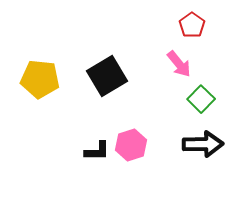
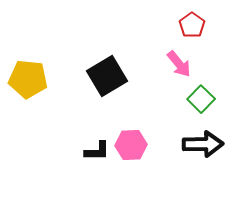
yellow pentagon: moved 12 px left
pink hexagon: rotated 16 degrees clockwise
